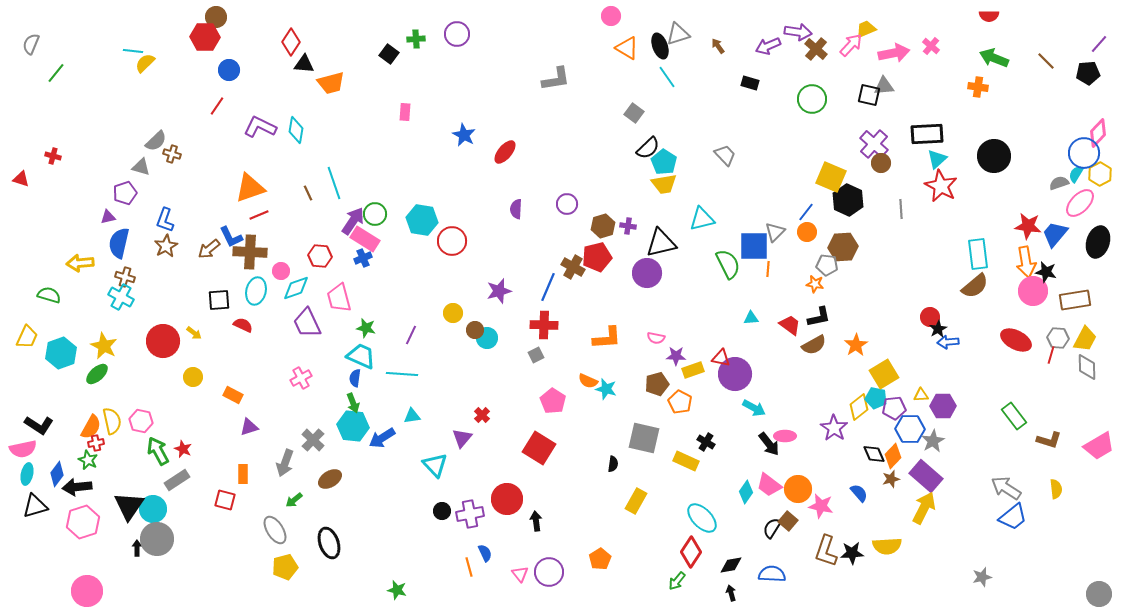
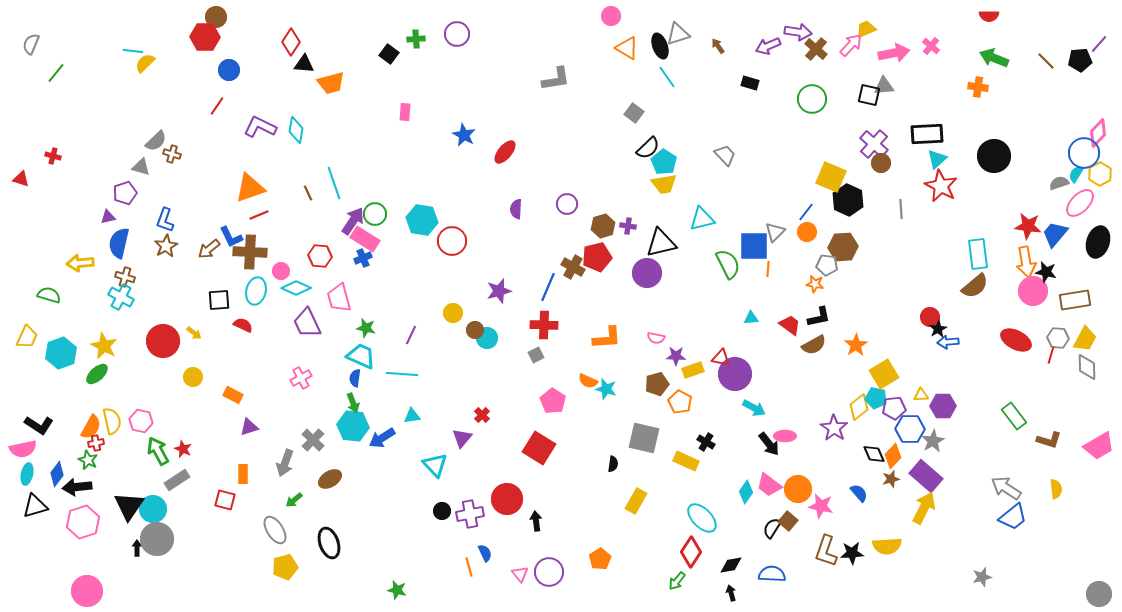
black pentagon at (1088, 73): moved 8 px left, 13 px up
cyan diamond at (296, 288): rotated 44 degrees clockwise
